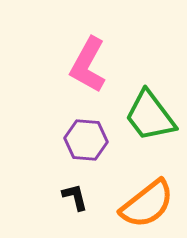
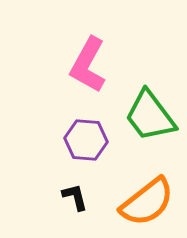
orange semicircle: moved 2 px up
